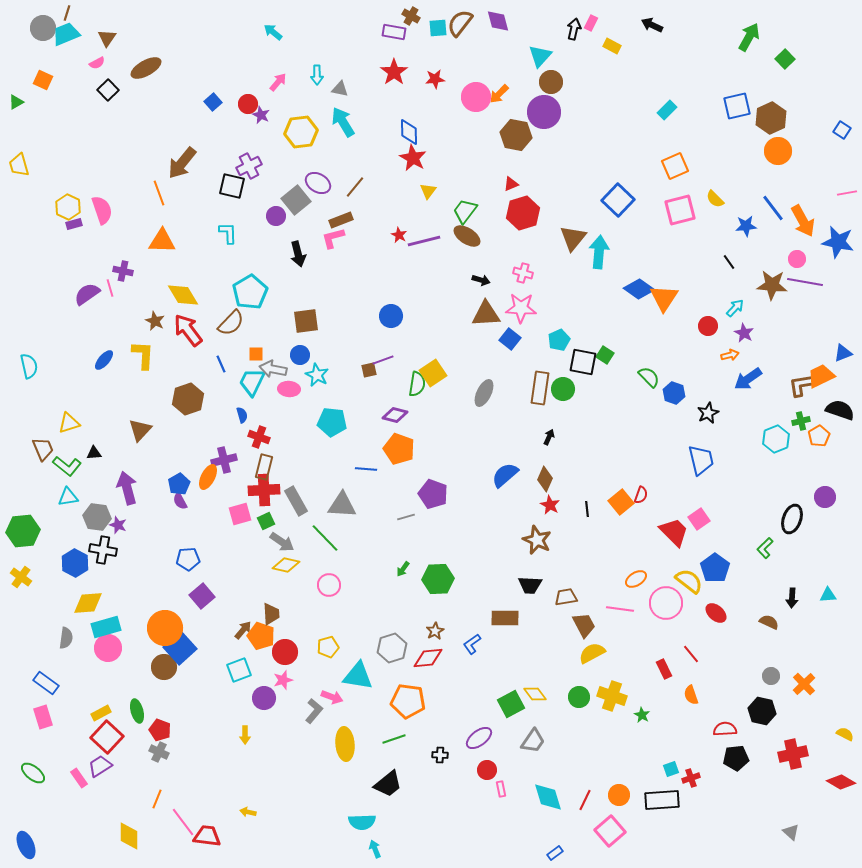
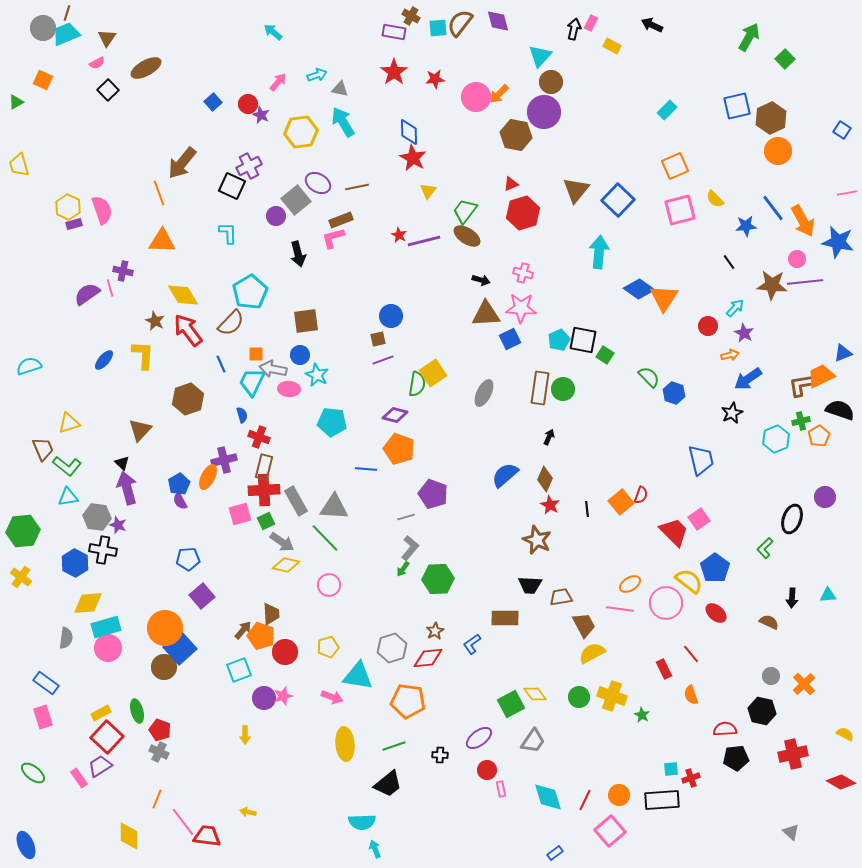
cyan arrow at (317, 75): rotated 108 degrees counterclockwise
black square at (232, 186): rotated 12 degrees clockwise
brown line at (355, 187): moved 2 px right; rotated 40 degrees clockwise
brown triangle at (573, 238): moved 3 px right, 48 px up
purple line at (805, 282): rotated 16 degrees counterclockwise
blue square at (510, 339): rotated 25 degrees clockwise
black square at (583, 362): moved 22 px up
cyan semicircle at (29, 366): rotated 95 degrees counterclockwise
brown square at (369, 370): moved 9 px right, 31 px up
black star at (708, 413): moved 24 px right
black triangle at (94, 453): moved 28 px right, 10 px down; rotated 49 degrees clockwise
gray triangle at (342, 505): moved 8 px left, 2 px down
orange ellipse at (636, 579): moved 6 px left, 5 px down
brown trapezoid at (566, 597): moved 5 px left
pink star at (283, 680): moved 16 px down
gray L-shape at (314, 711): moved 96 px right, 163 px up
green line at (394, 739): moved 7 px down
cyan square at (671, 769): rotated 14 degrees clockwise
